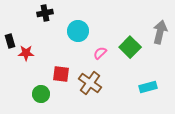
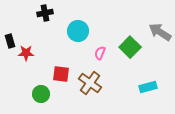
gray arrow: rotated 70 degrees counterclockwise
pink semicircle: rotated 24 degrees counterclockwise
